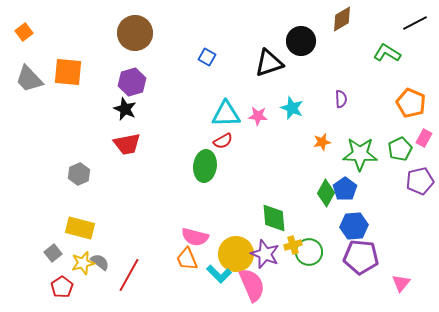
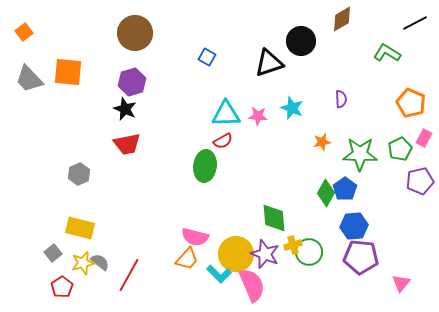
orange trapezoid at (187, 259): rotated 115 degrees counterclockwise
